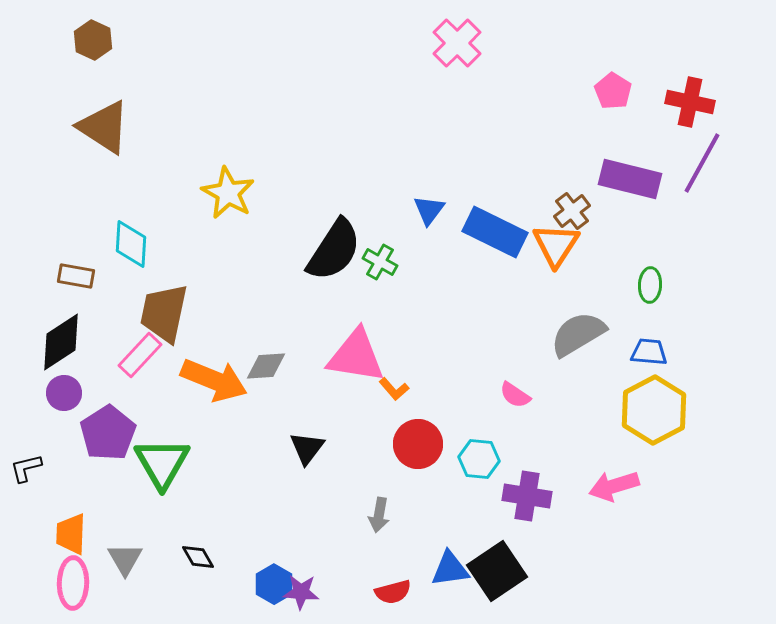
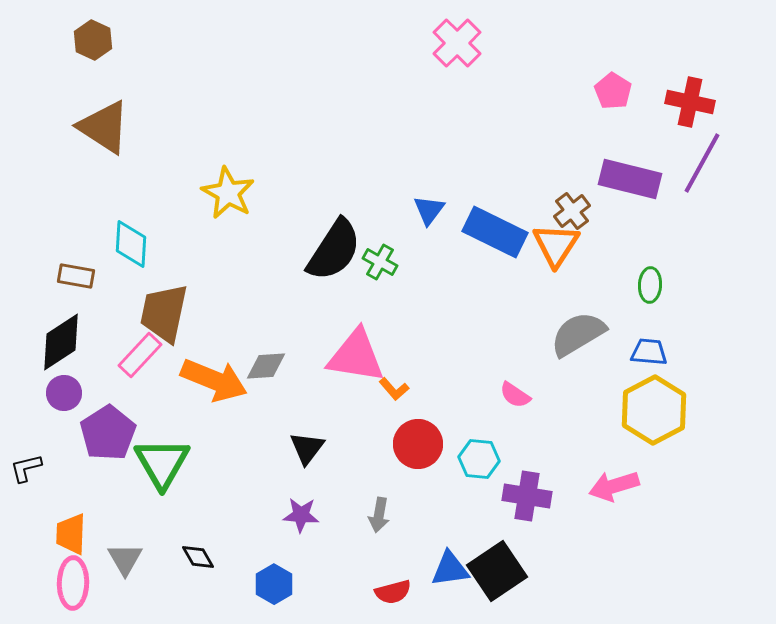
purple star at (301, 592): moved 77 px up
